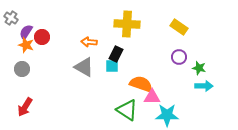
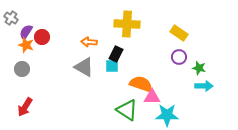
yellow rectangle: moved 6 px down
